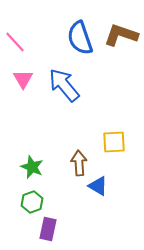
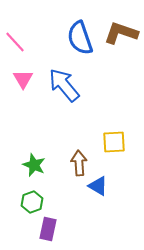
brown L-shape: moved 2 px up
green star: moved 2 px right, 2 px up
